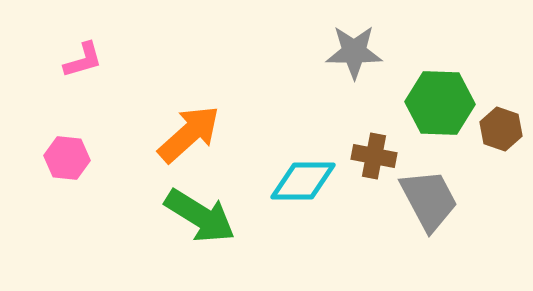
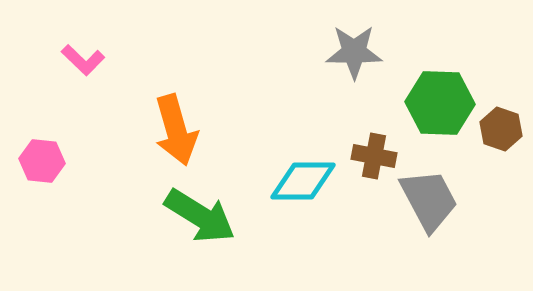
pink L-shape: rotated 60 degrees clockwise
orange arrow: moved 13 px left, 4 px up; rotated 116 degrees clockwise
pink hexagon: moved 25 px left, 3 px down
